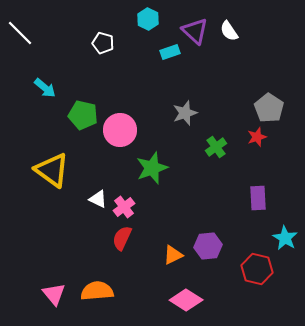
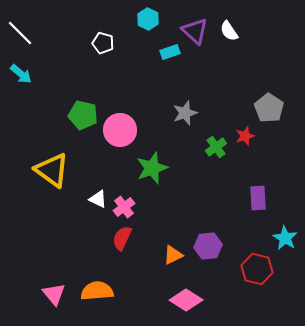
cyan arrow: moved 24 px left, 14 px up
red star: moved 12 px left, 1 px up
